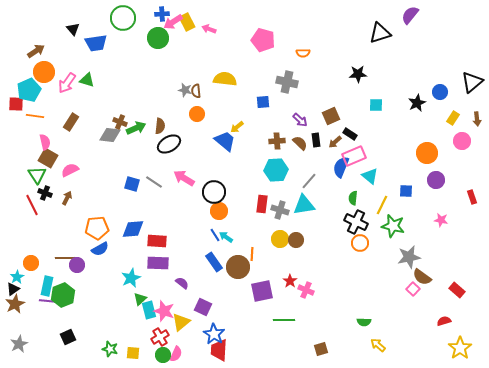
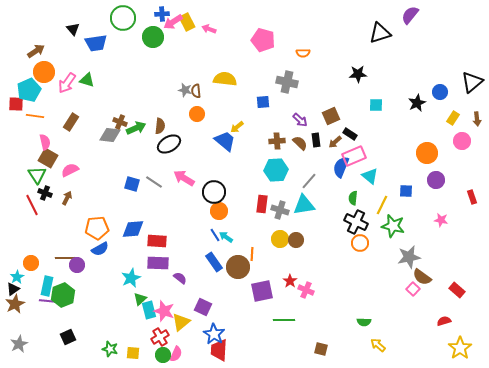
green circle at (158, 38): moved 5 px left, 1 px up
purple semicircle at (182, 283): moved 2 px left, 5 px up
brown square at (321, 349): rotated 32 degrees clockwise
